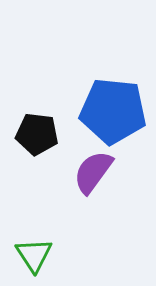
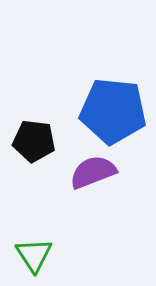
black pentagon: moved 3 px left, 7 px down
purple semicircle: rotated 33 degrees clockwise
